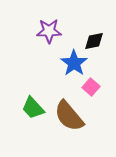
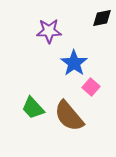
black diamond: moved 8 px right, 23 px up
